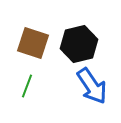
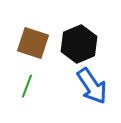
black hexagon: rotated 9 degrees counterclockwise
